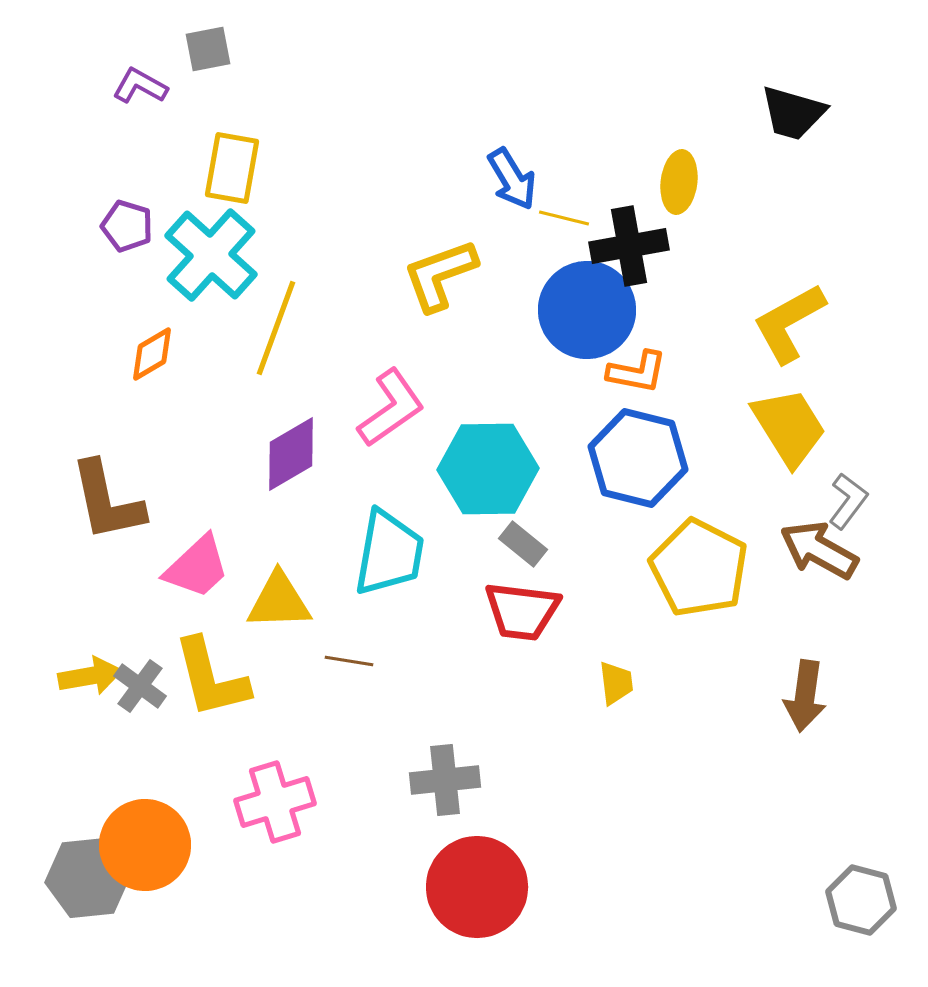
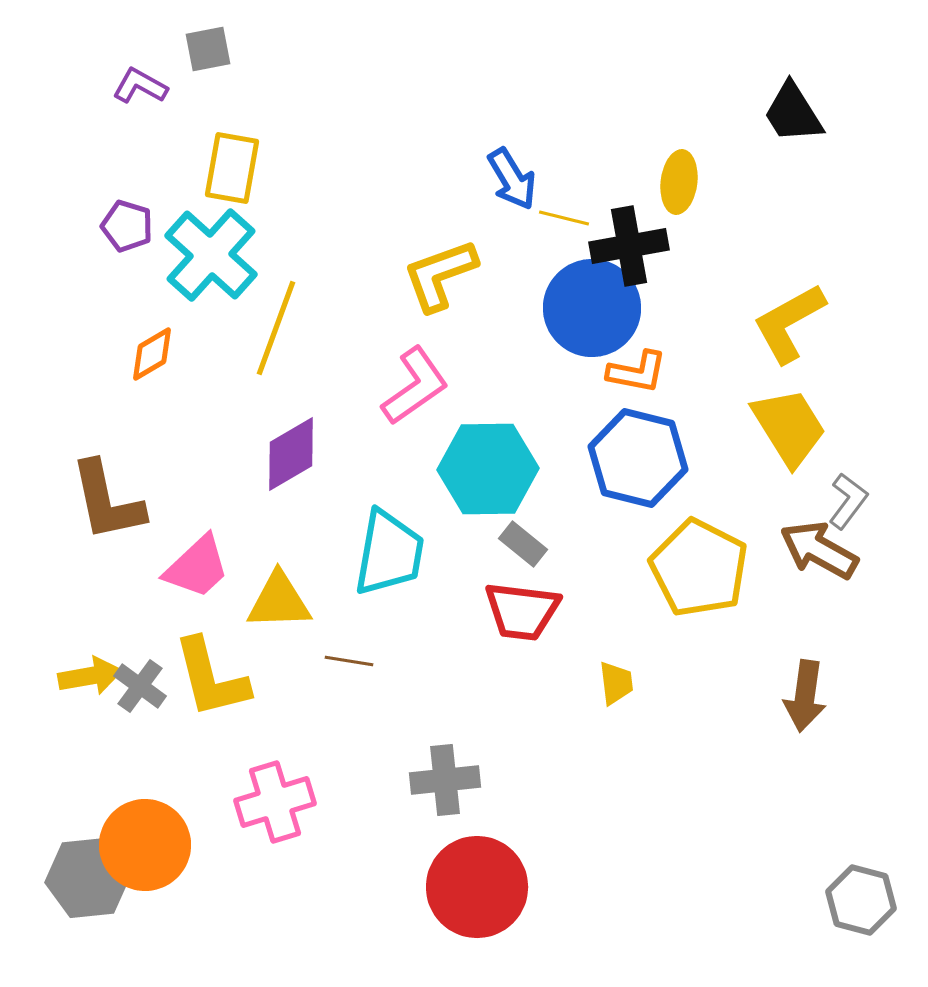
black trapezoid at (793, 113): rotated 42 degrees clockwise
blue circle at (587, 310): moved 5 px right, 2 px up
pink L-shape at (391, 408): moved 24 px right, 22 px up
